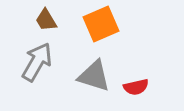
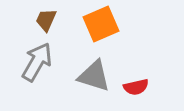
brown trapezoid: rotated 55 degrees clockwise
